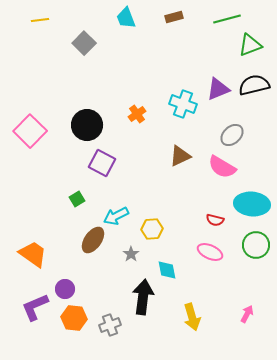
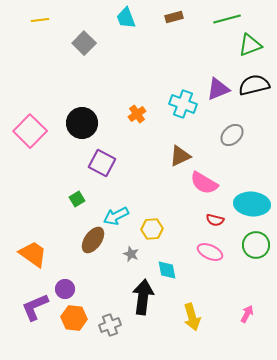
black circle: moved 5 px left, 2 px up
pink semicircle: moved 18 px left, 16 px down
gray star: rotated 14 degrees counterclockwise
